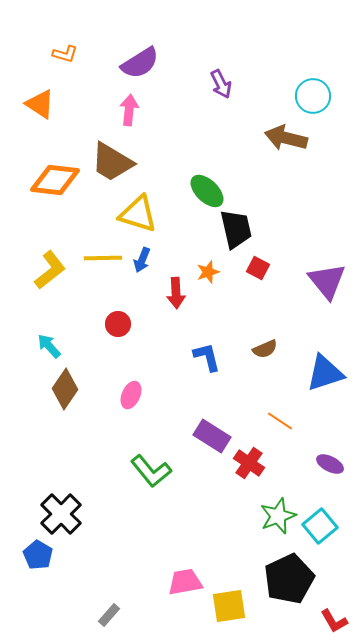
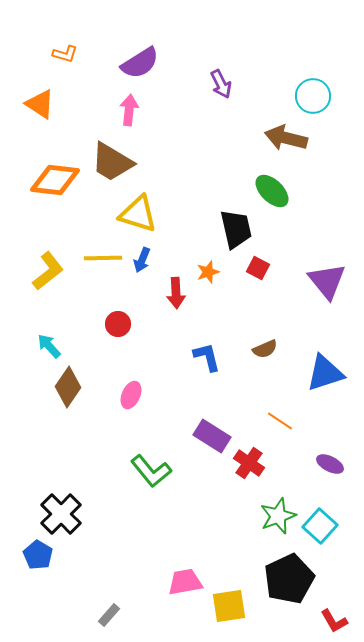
green ellipse: moved 65 px right
yellow L-shape: moved 2 px left, 1 px down
brown diamond: moved 3 px right, 2 px up
cyan square: rotated 8 degrees counterclockwise
